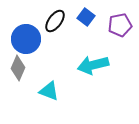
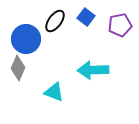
cyan arrow: moved 5 px down; rotated 12 degrees clockwise
cyan triangle: moved 5 px right, 1 px down
